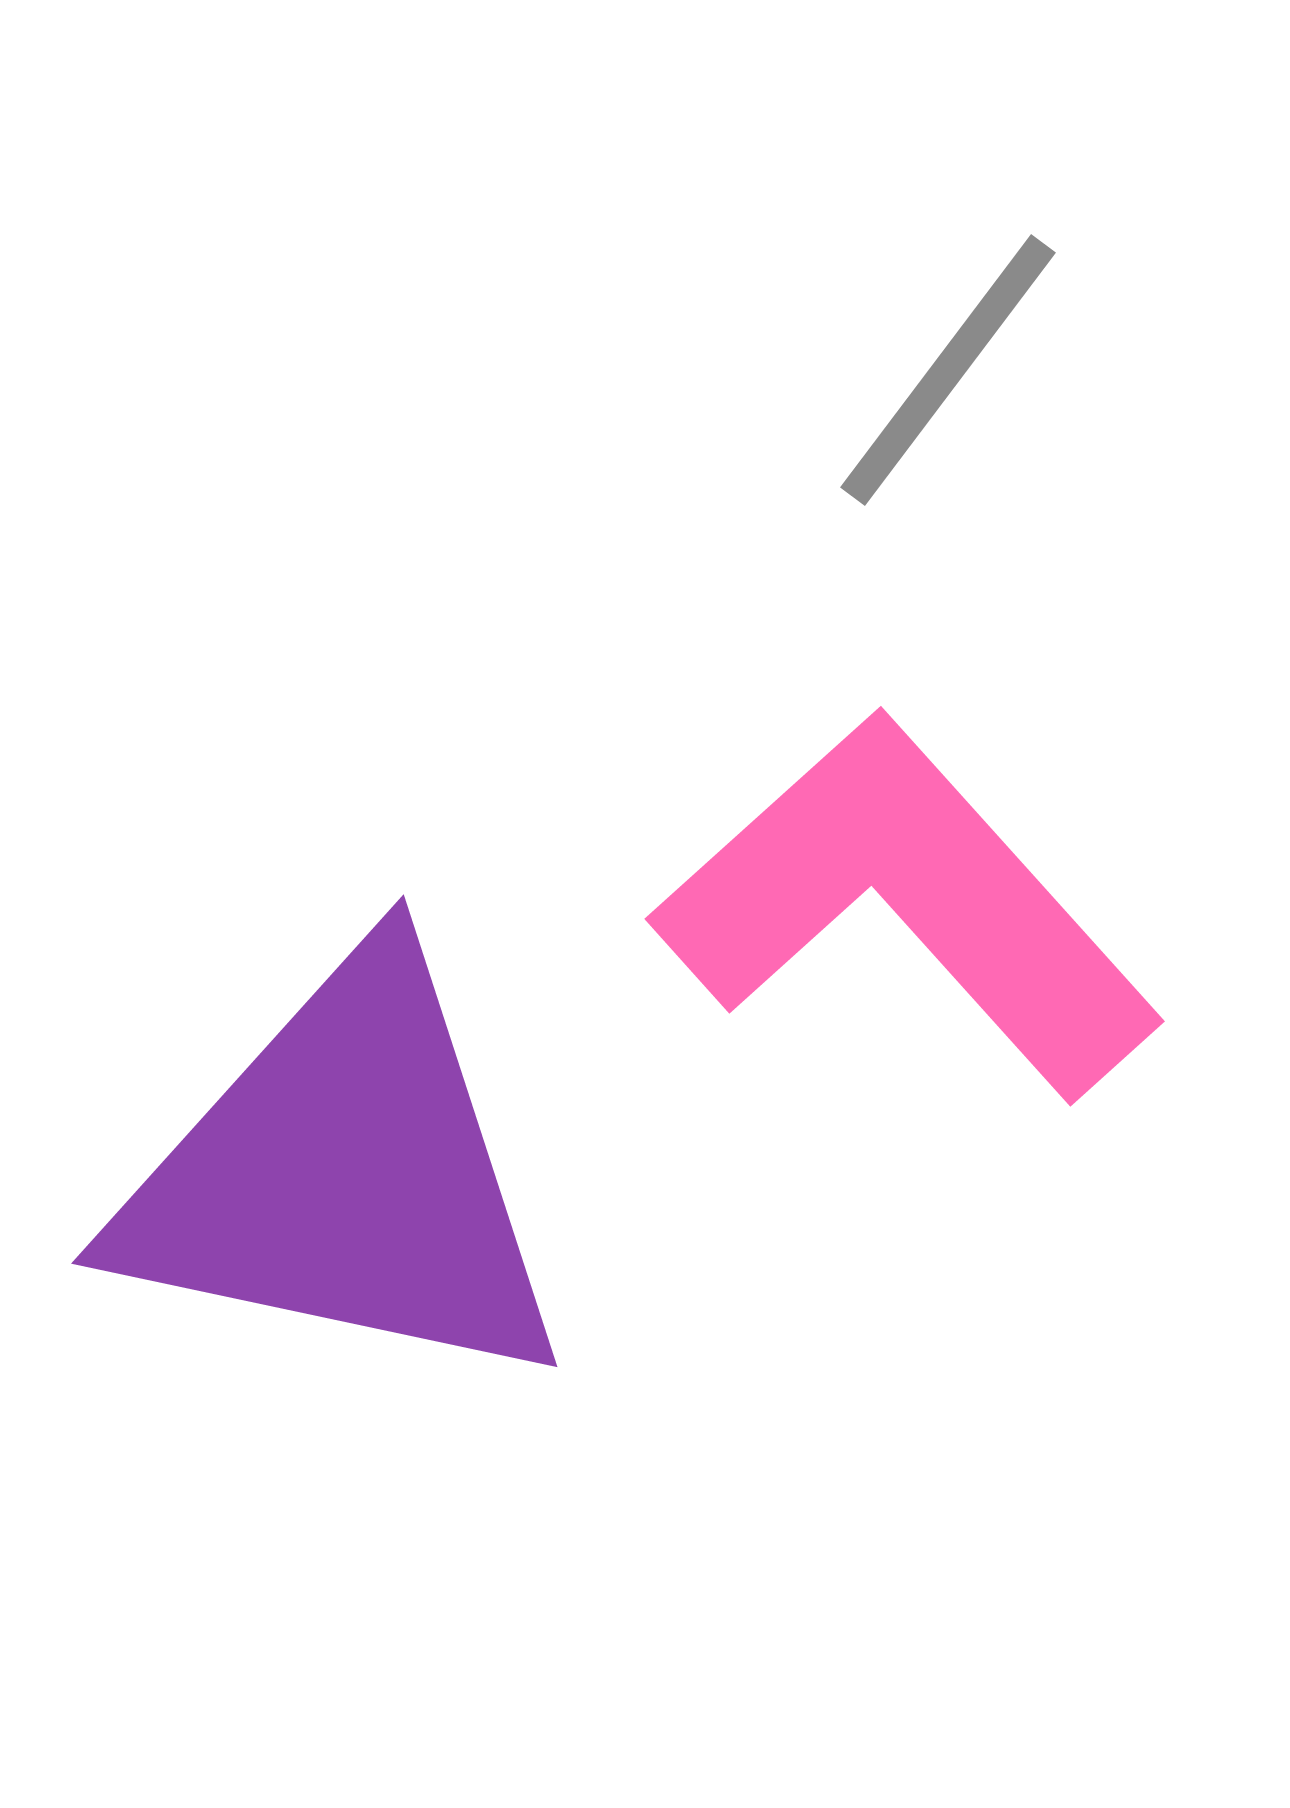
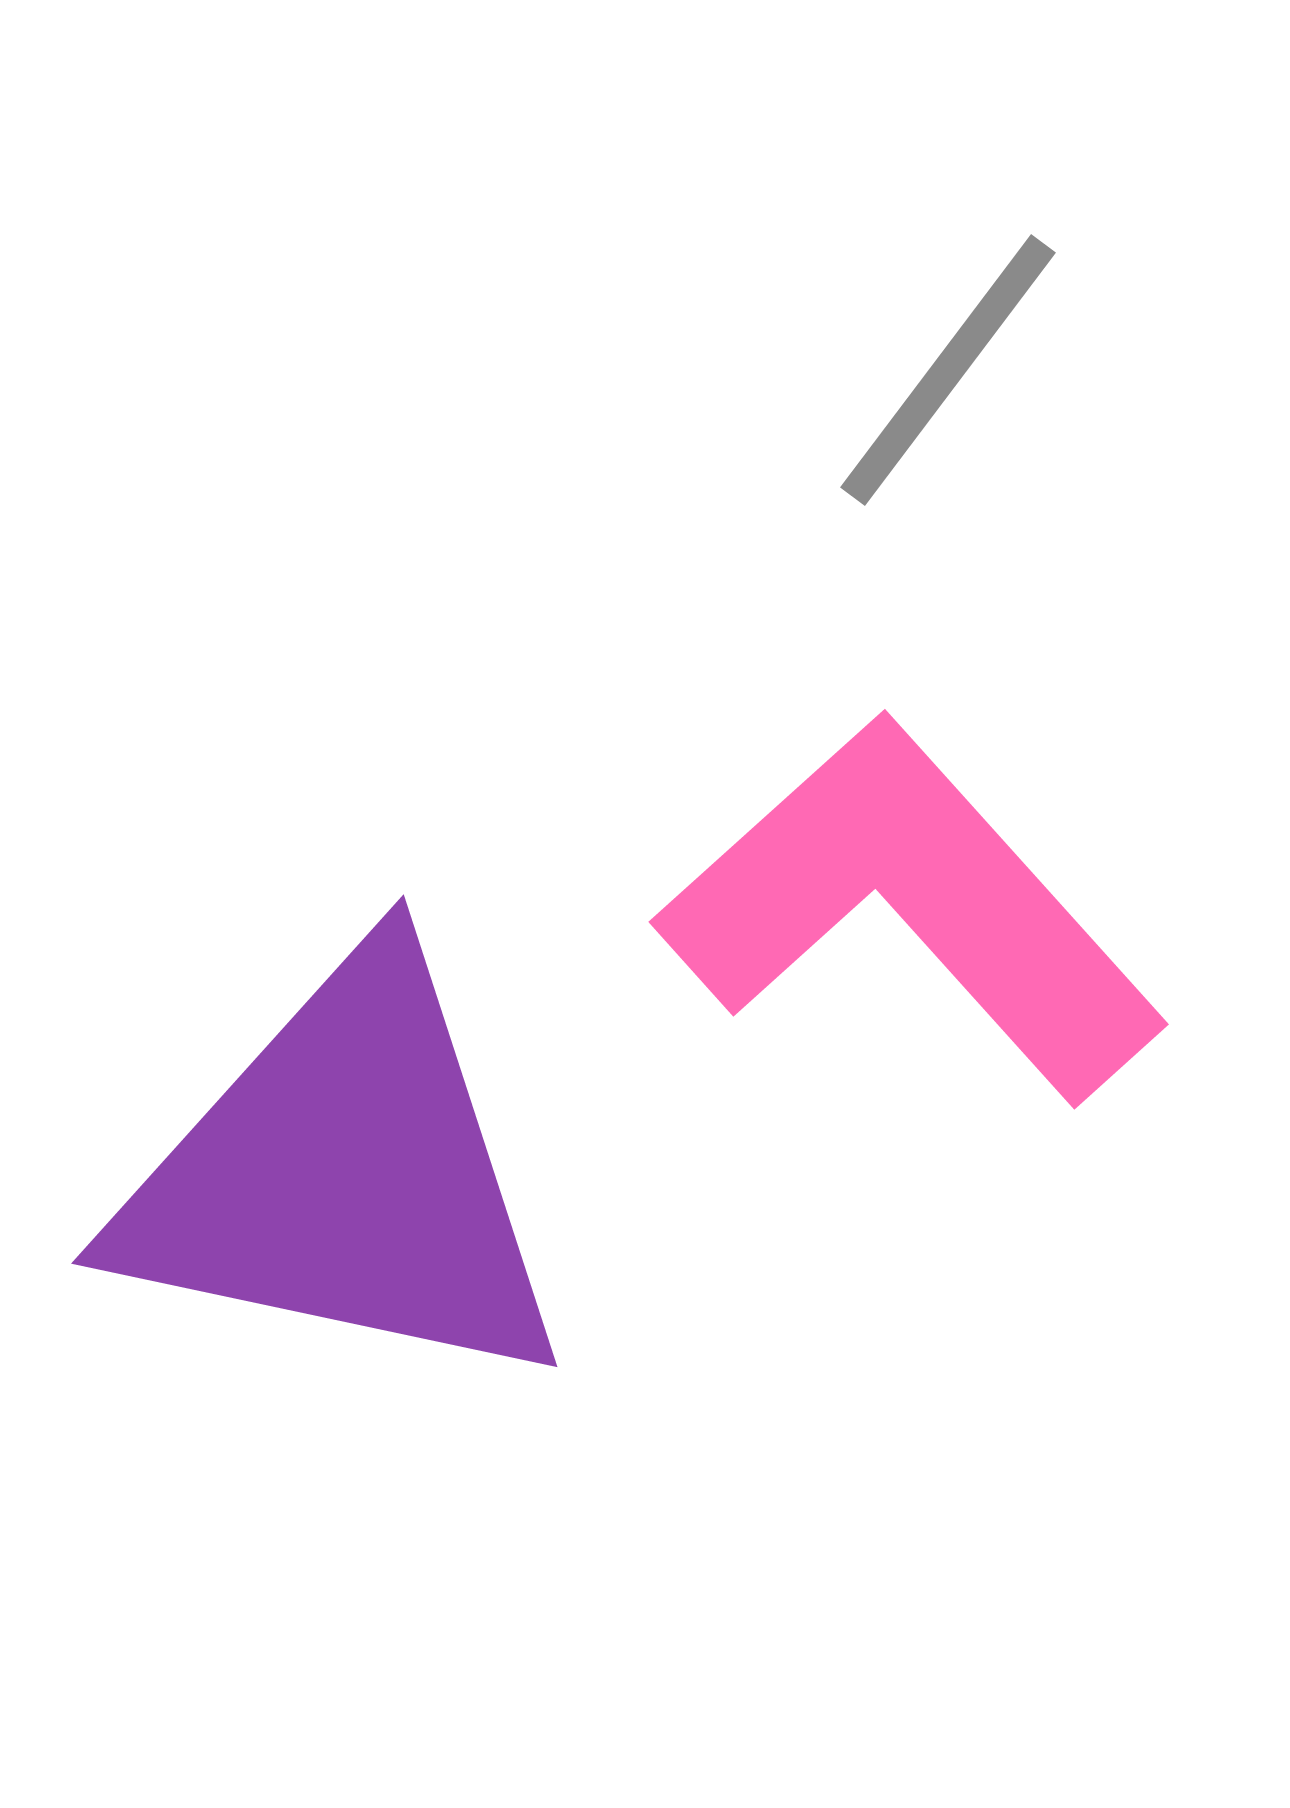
pink L-shape: moved 4 px right, 3 px down
